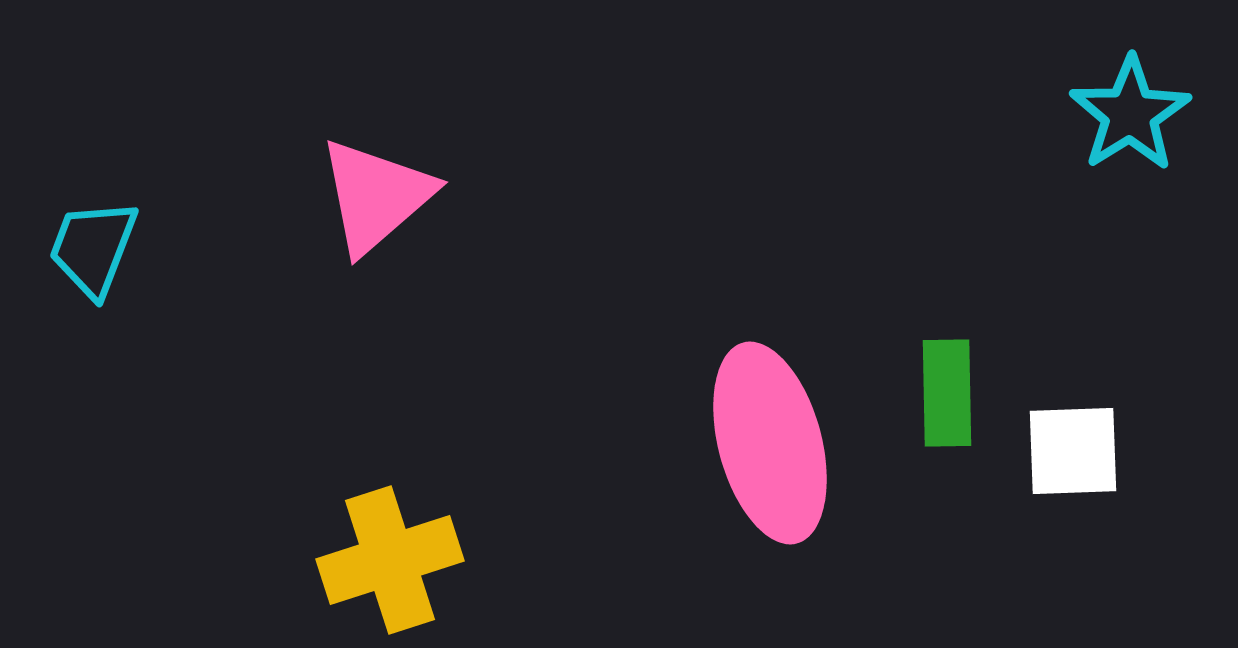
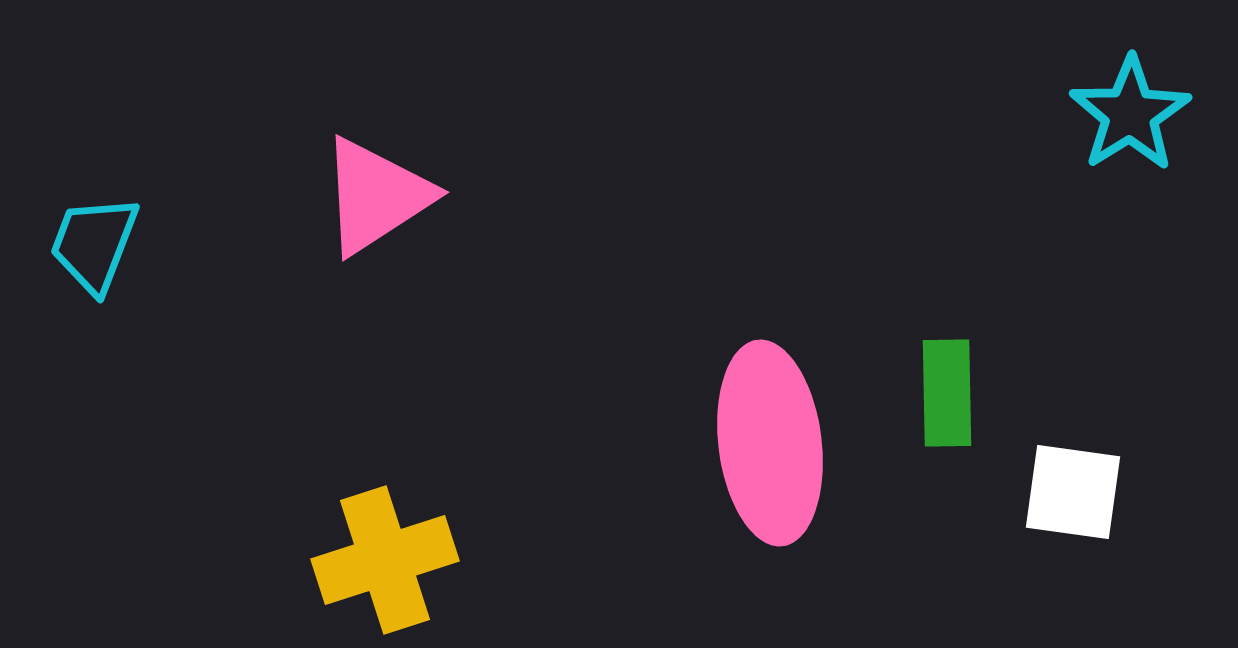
pink triangle: rotated 8 degrees clockwise
cyan trapezoid: moved 1 px right, 4 px up
pink ellipse: rotated 8 degrees clockwise
white square: moved 41 px down; rotated 10 degrees clockwise
yellow cross: moved 5 px left
